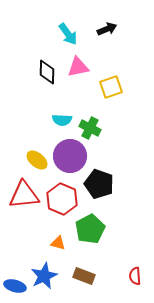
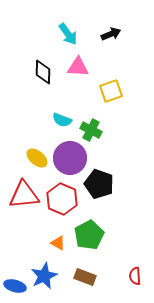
black arrow: moved 4 px right, 5 px down
pink triangle: rotated 15 degrees clockwise
black diamond: moved 4 px left
yellow square: moved 4 px down
cyan semicircle: rotated 18 degrees clockwise
green cross: moved 1 px right, 2 px down
purple circle: moved 2 px down
yellow ellipse: moved 2 px up
green pentagon: moved 1 px left, 6 px down
orange triangle: rotated 14 degrees clockwise
brown rectangle: moved 1 px right, 1 px down
